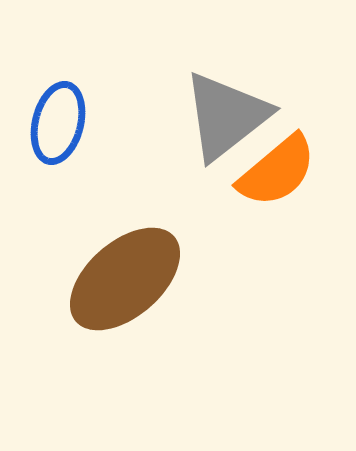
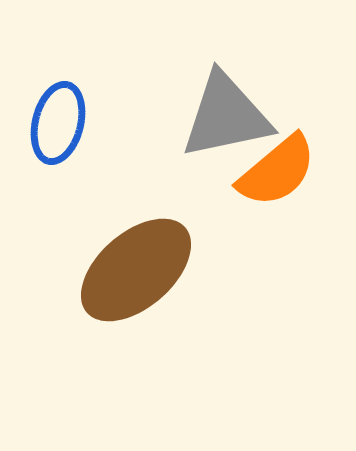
gray triangle: rotated 26 degrees clockwise
brown ellipse: moved 11 px right, 9 px up
